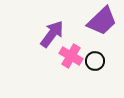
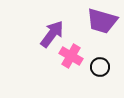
purple trapezoid: rotated 60 degrees clockwise
black circle: moved 5 px right, 6 px down
